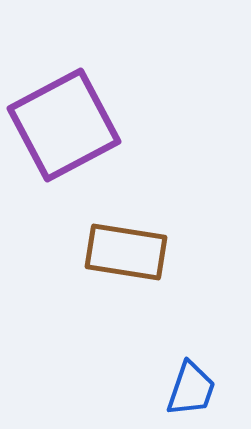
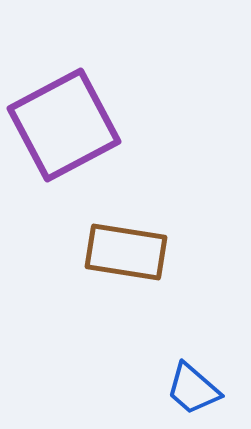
blue trapezoid: moved 2 px right; rotated 112 degrees clockwise
